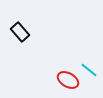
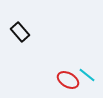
cyan line: moved 2 px left, 5 px down
